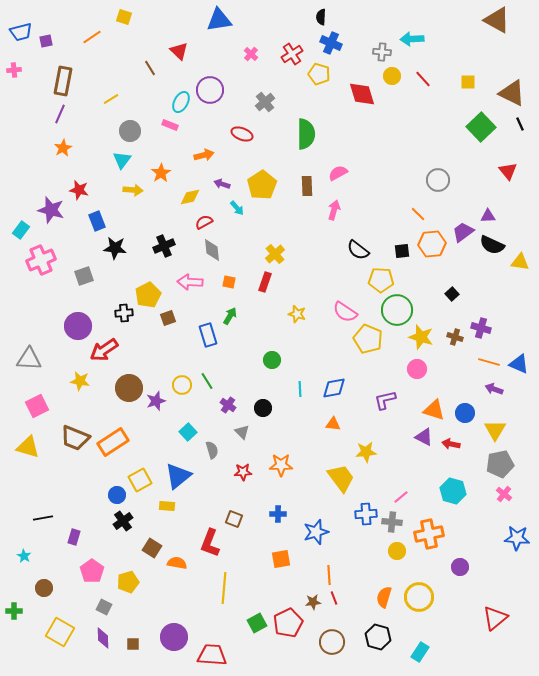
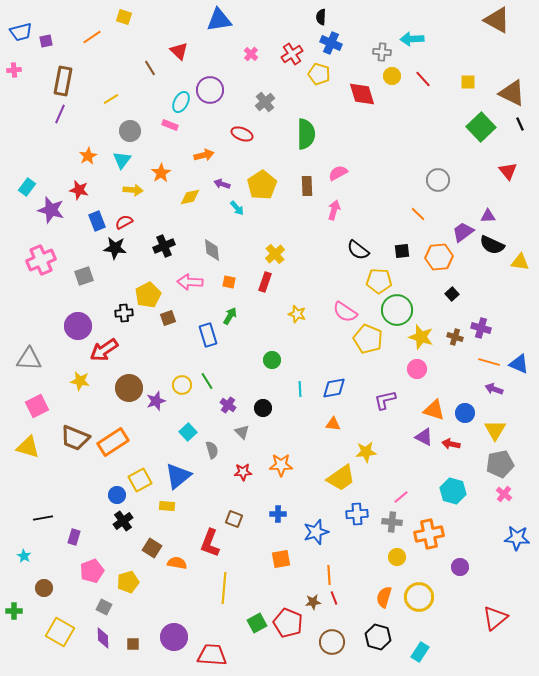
orange star at (63, 148): moved 25 px right, 8 px down
red semicircle at (204, 222): moved 80 px left
cyan rectangle at (21, 230): moved 6 px right, 43 px up
orange hexagon at (432, 244): moved 7 px right, 13 px down
yellow pentagon at (381, 280): moved 2 px left, 1 px down
yellow trapezoid at (341, 478): rotated 92 degrees clockwise
blue cross at (366, 514): moved 9 px left
yellow circle at (397, 551): moved 6 px down
pink pentagon at (92, 571): rotated 15 degrees clockwise
red pentagon at (288, 623): rotated 24 degrees counterclockwise
